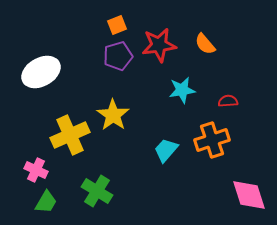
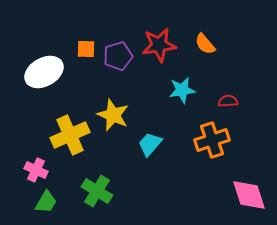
orange square: moved 31 px left, 24 px down; rotated 24 degrees clockwise
white ellipse: moved 3 px right
yellow star: rotated 12 degrees counterclockwise
cyan trapezoid: moved 16 px left, 6 px up
